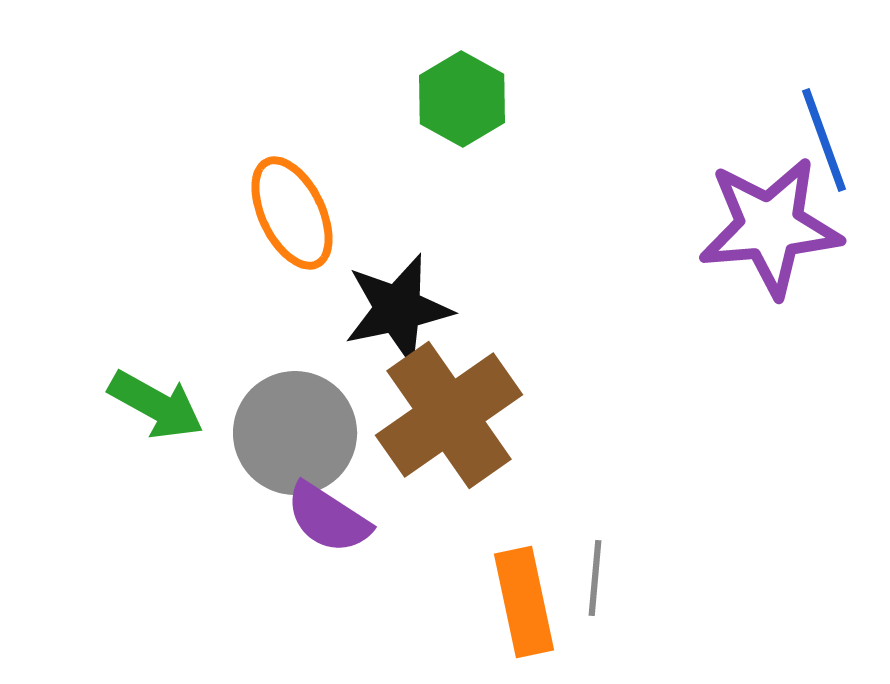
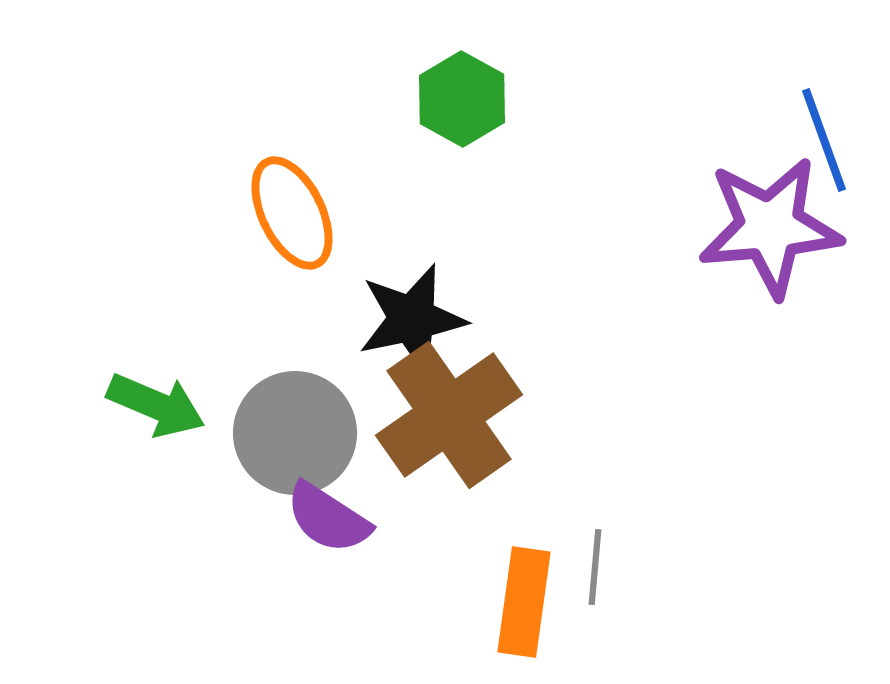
black star: moved 14 px right, 10 px down
green arrow: rotated 6 degrees counterclockwise
gray line: moved 11 px up
orange rectangle: rotated 20 degrees clockwise
